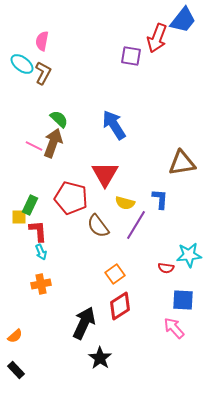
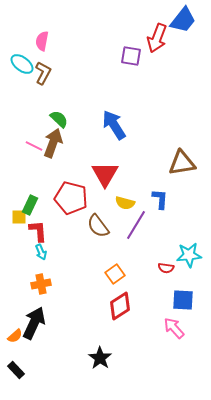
black arrow: moved 50 px left
